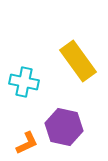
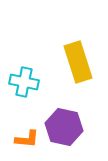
yellow rectangle: moved 1 px down; rotated 18 degrees clockwise
orange L-shape: moved 4 px up; rotated 30 degrees clockwise
